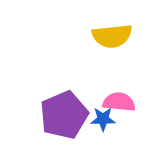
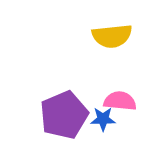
pink semicircle: moved 1 px right, 1 px up
